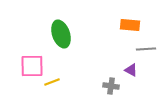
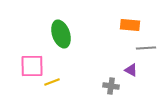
gray line: moved 1 px up
